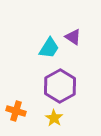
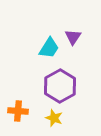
purple triangle: rotated 30 degrees clockwise
orange cross: moved 2 px right; rotated 12 degrees counterclockwise
yellow star: rotated 12 degrees counterclockwise
